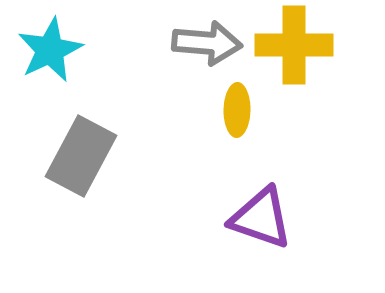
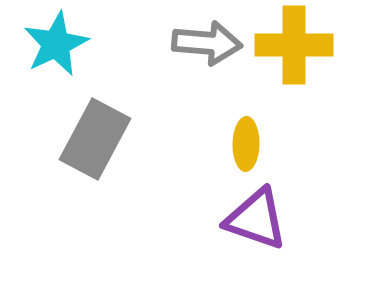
cyan star: moved 6 px right, 6 px up
yellow ellipse: moved 9 px right, 34 px down
gray rectangle: moved 14 px right, 17 px up
purple triangle: moved 5 px left, 1 px down
